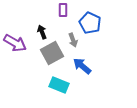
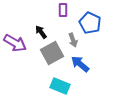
black arrow: moved 1 px left; rotated 16 degrees counterclockwise
blue arrow: moved 2 px left, 2 px up
cyan rectangle: moved 1 px right, 1 px down
